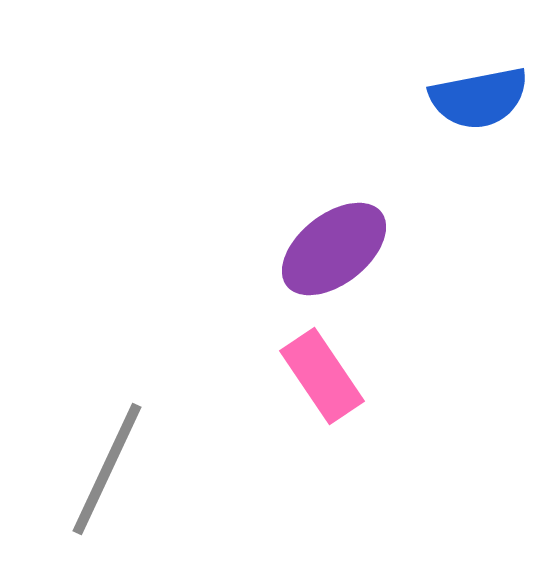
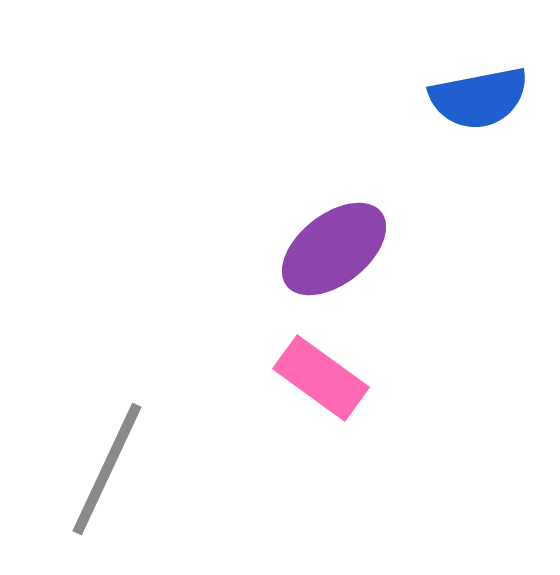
pink rectangle: moved 1 px left, 2 px down; rotated 20 degrees counterclockwise
